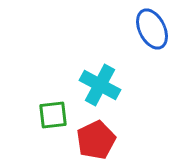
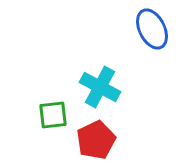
cyan cross: moved 2 px down
